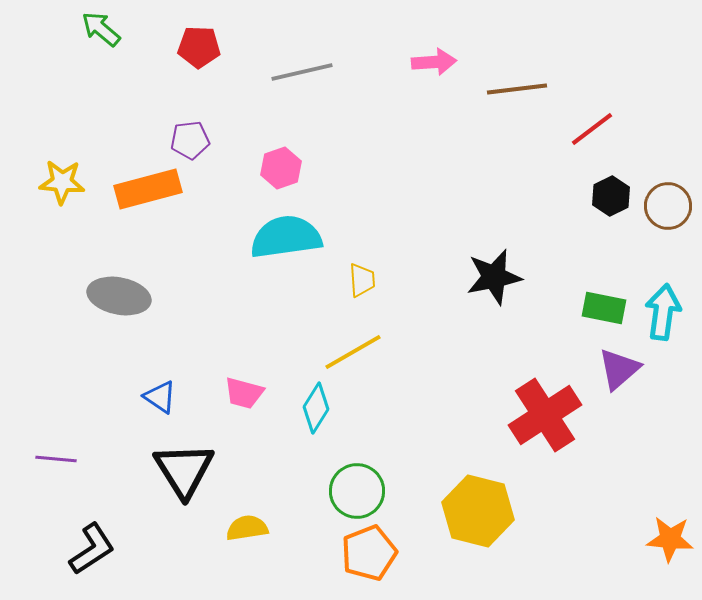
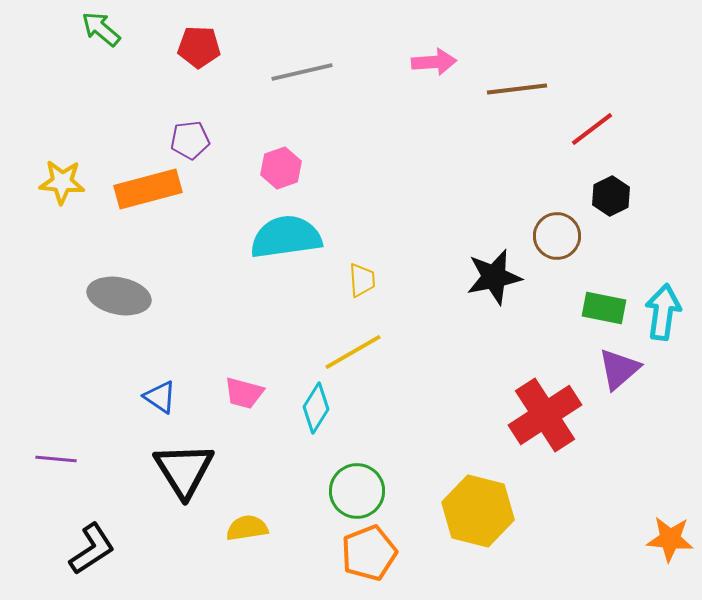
brown circle: moved 111 px left, 30 px down
